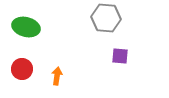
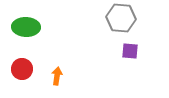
gray hexagon: moved 15 px right
green ellipse: rotated 12 degrees counterclockwise
purple square: moved 10 px right, 5 px up
